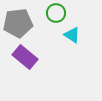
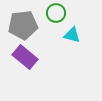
gray pentagon: moved 5 px right, 2 px down
cyan triangle: rotated 18 degrees counterclockwise
